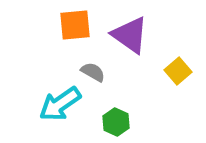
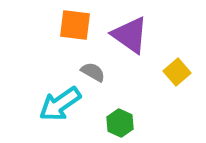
orange square: rotated 12 degrees clockwise
yellow square: moved 1 px left, 1 px down
green hexagon: moved 4 px right, 1 px down
